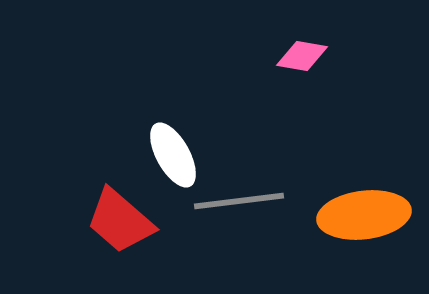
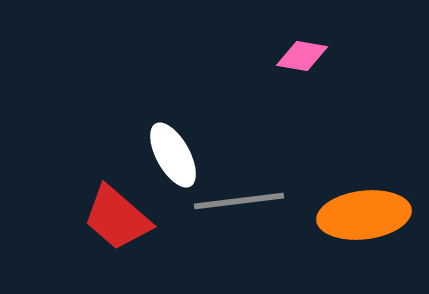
red trapezoid: moved 3 px left, 3 px up
